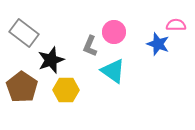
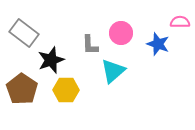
pink semicircle: moved 4 px right, 3 px up
pink circle: moved 7 px right, 1 px down
gray L-shape: moved 1 px up; rotated 25 degrees counterclockwise
cyan triangle: rotated 44 degrees clockwise
brown pentagon: moved 2 px down
